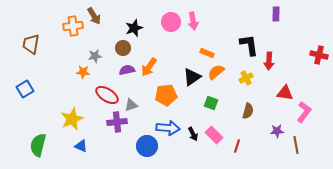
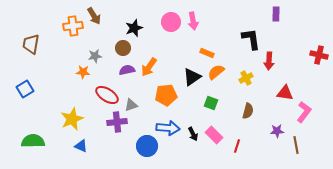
black L-shape: moved 2 px right, 6 px up
green semicircle: moved 5 px left, 4 px up; rotated 75 degrees clockwise
